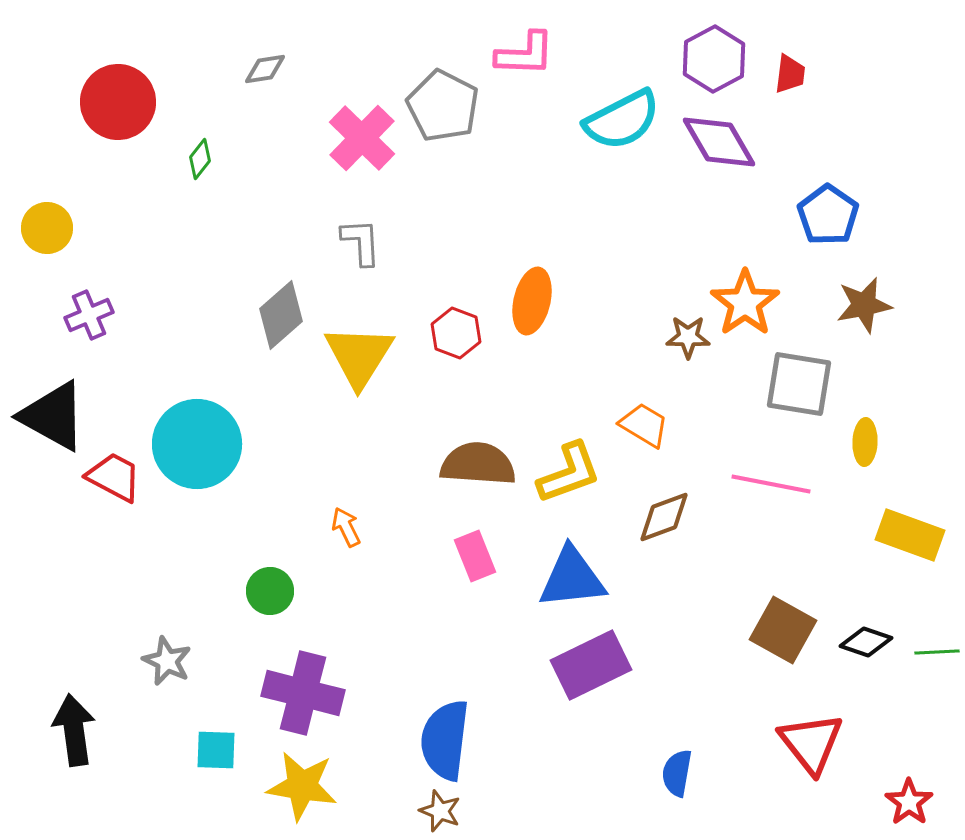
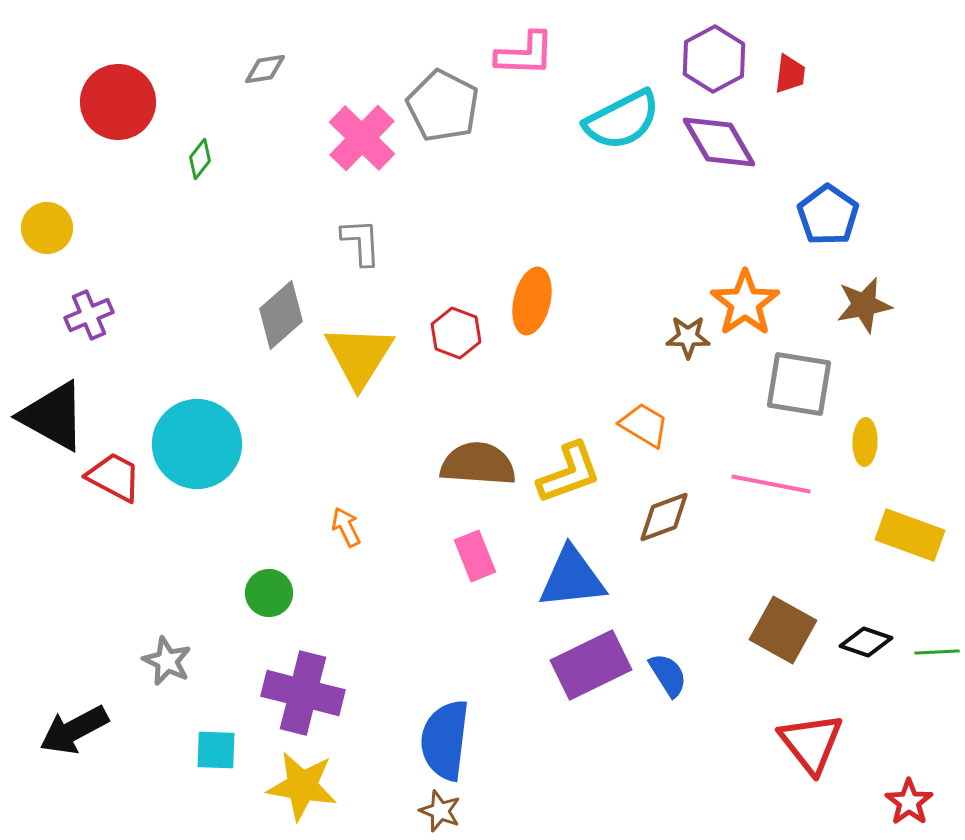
green circle at (270, 591): moved 1 px left, 2 px down
black arrow at (74, 730): rotated 110 degrees counterclockwise
blue semicircle at (677, 773): moved 9 px left, 98 px up; rotated 138 degrees clockwise
